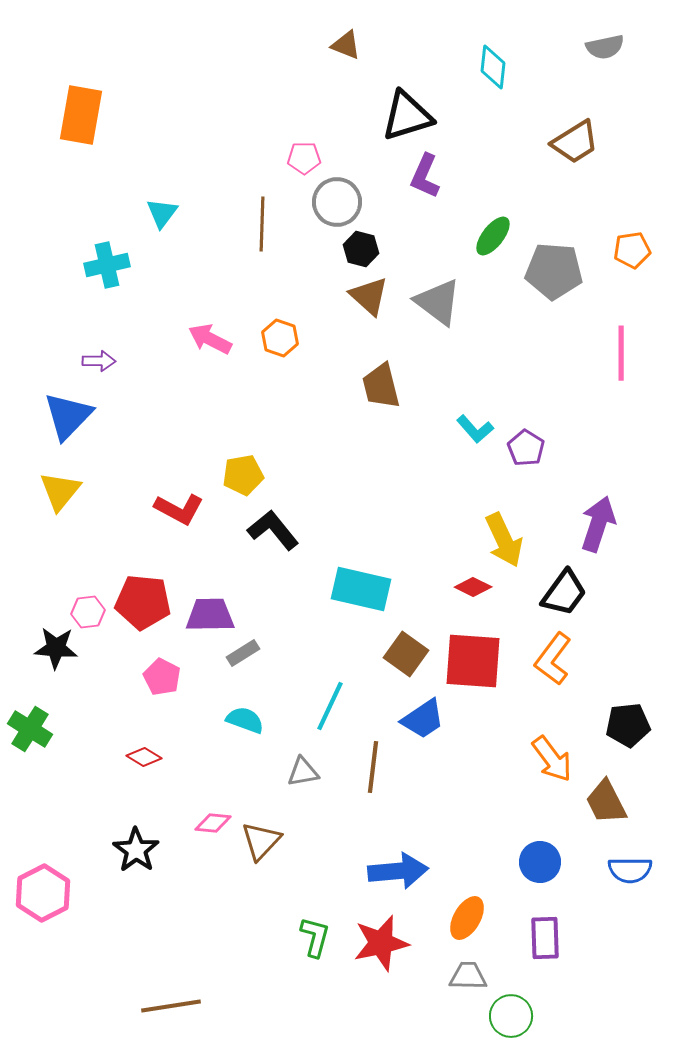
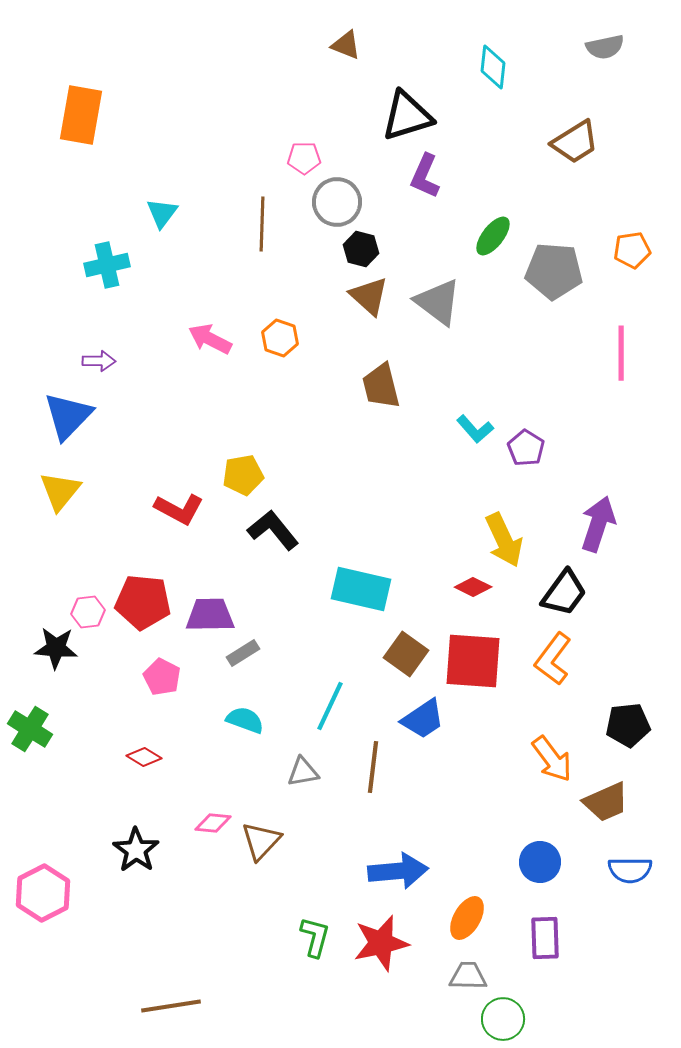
brown trapezoid at (606, 802): rotated 87 degrees counterclockwise
green circle at (511, 1016): moved 8 px left, 3 px down
